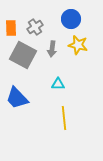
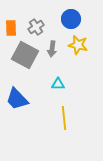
gray cross: moved 1 px right
gray square: moved 2 px right
blue trapezoid: moved 1 px down
